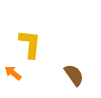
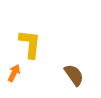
orange arrow: moved 1 px right; rotated 78 degrees clockwise
